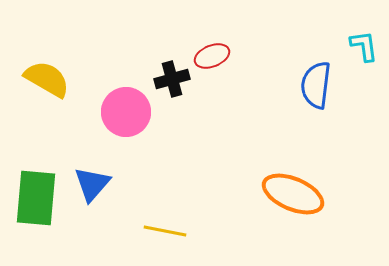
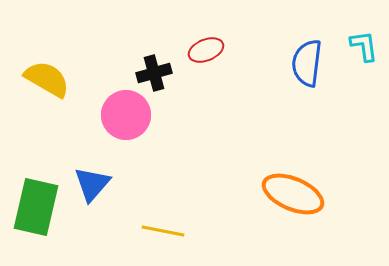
red ellipse: moved 6 px left, 6 px up
black cross: moved 18 px left, 6 px up
blue semicircle: moved 9 px left, 22 px up
pink circle: moved 3 px down
green rectangle: moved 9 px down; rotated 8 degrees clockwise
yellow line: moved 2 px left
